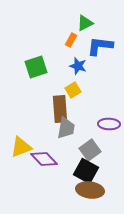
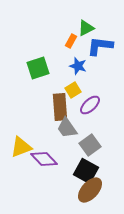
green triangle: moved 1 px right, 5 px down
orange rectangle: moved 1 px down
green square: moved 2 px right, 1 px down
brown rectangle: moved 2 px up
purple ellipse: moved 19 px left, 19 px up; rotated 45 degrees counterclockwise
gray trapezoid: moved 1 px right; rotated 135 degrees clockwise
gray square: moved 5 px up
brown ellipse: rotated 56 degrees counterclockwise
